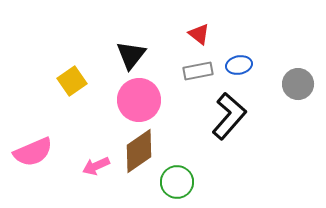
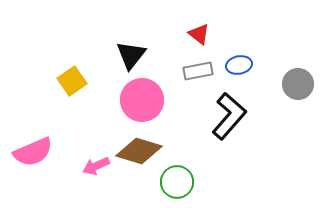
pink circle: moved 3 px right
brown diamond: rotated 51 degrees clockwise
